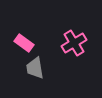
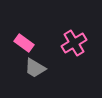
gray trapezoid: rotated 50 degrees counterclockwise
